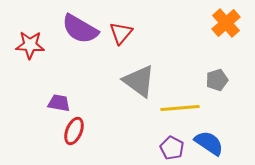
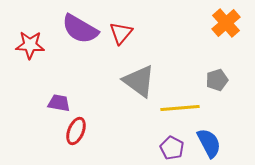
red ellipse: moved 2 px right
blue semicircle: rotated 28 degrees clockwise
